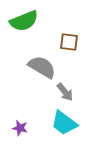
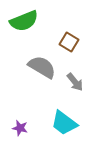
brown square: rotated 24 degrees clockwise
gray arrow: moved 10 px right, 10 px up
